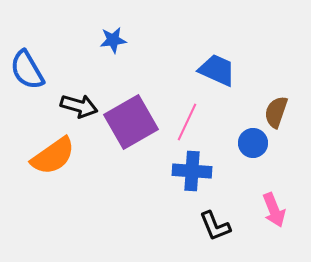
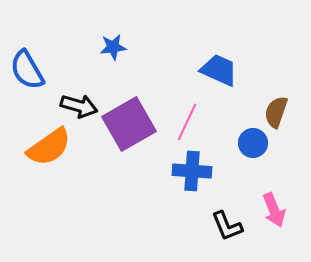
blue star: moved 7 px down
blue trapezoid: moved 2 px right
purple square: moved 2 px left, 2 px down
orange semicircle: moved 4 px left, 9 px up
black L-shape: moved 12 px right
